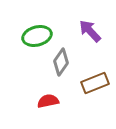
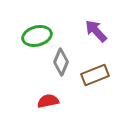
purple arrow: moved 6 px right
gray diamond: rotated 12 degrees counterclockwise
brown rectangle: moved 8 px up
